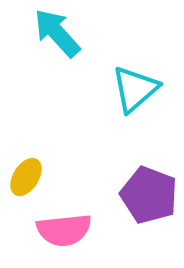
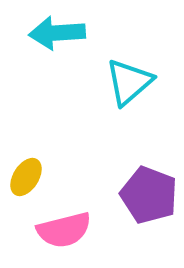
cyan arrow: rotated 52 degrees counterclockwise
cyan triangle: moved 6 px left, 7 px up
pink semicircle: rotated 8 degrees counterclockwise
